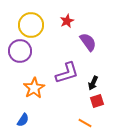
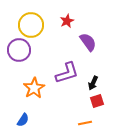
purple circle: moved 1 px left, 1 px up
orange line: rotated 40 degrees counterclockwise
